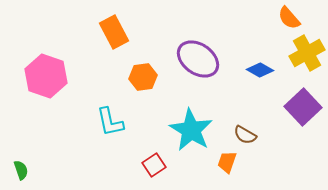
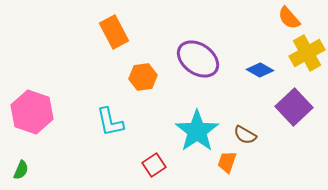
pink hexagon: moved 14 px left, 36 px down
purple square: moved 9 px left
cyan star: moved 6 px right, 1 px down; rotated 6 degrees clockwise
green semicircle: rotated 42 degrees clockwise
